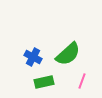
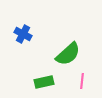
blue cross: moved 10 px left, 23 px up
pink line: rotated 14 degrees counterclockwise
